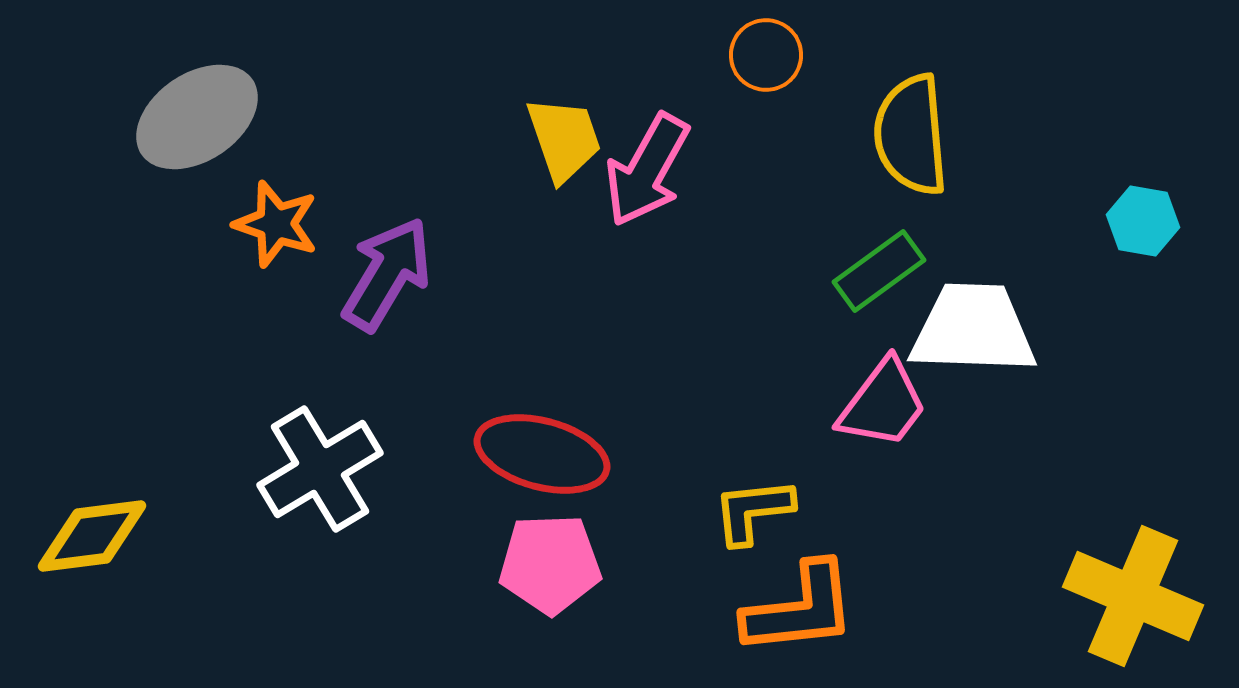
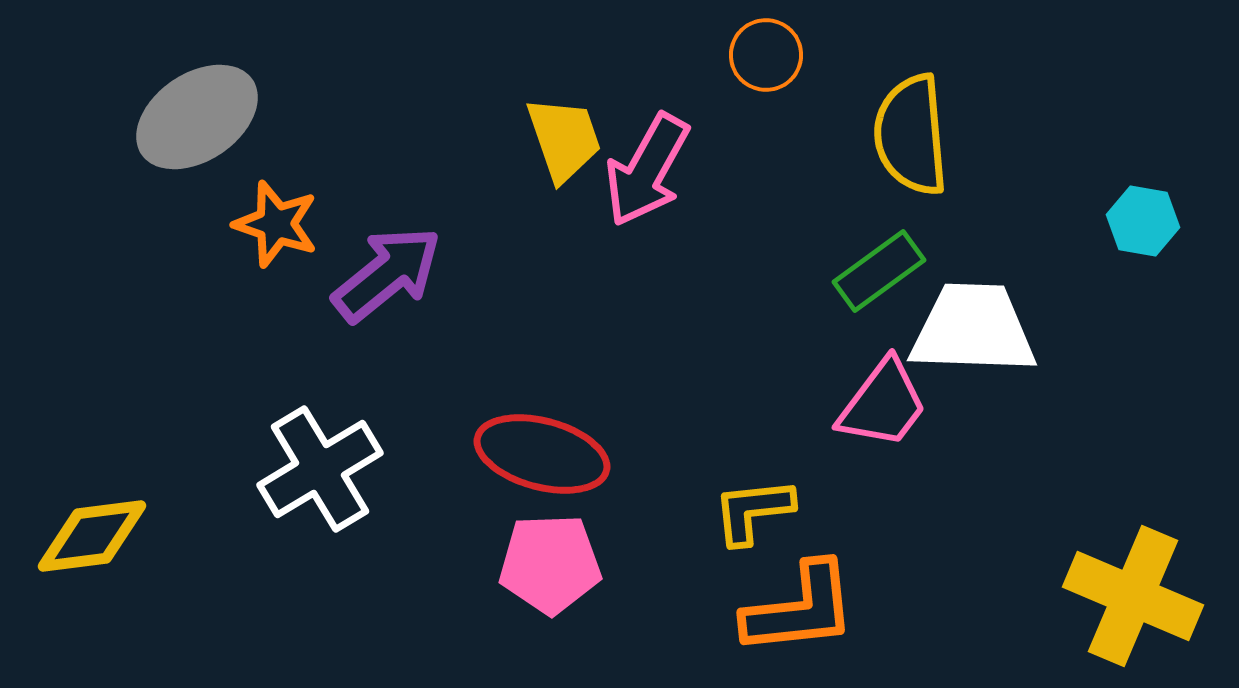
purple arrow: rotated 20 degrees clockwise
